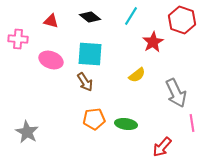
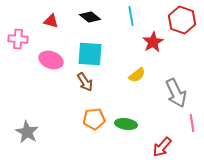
cyan line: rotated 42 degrees counterclockwise
